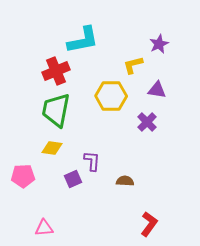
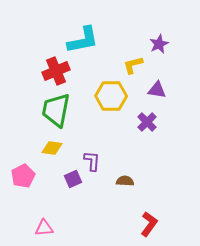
pink pentagon: rotated 25 degrees counterclockwise
